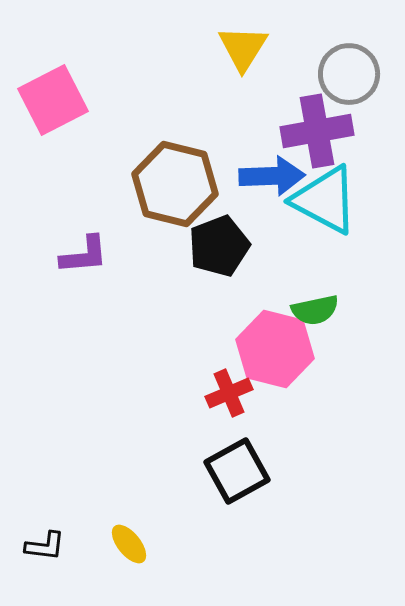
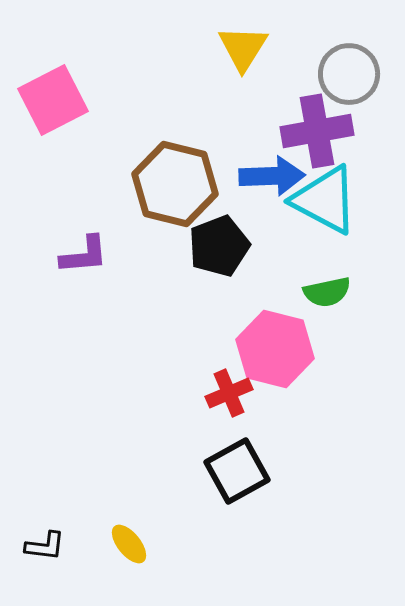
green semicircle: moved 12 px right, 18 px up
